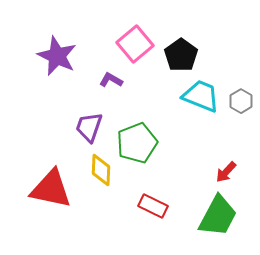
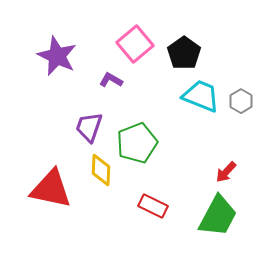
black pentagon: moved 3 px right, 2 px up
